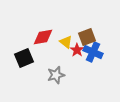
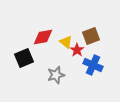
brown square: moved 4 px right, 1 px up
blue cross: moved 13 px down
